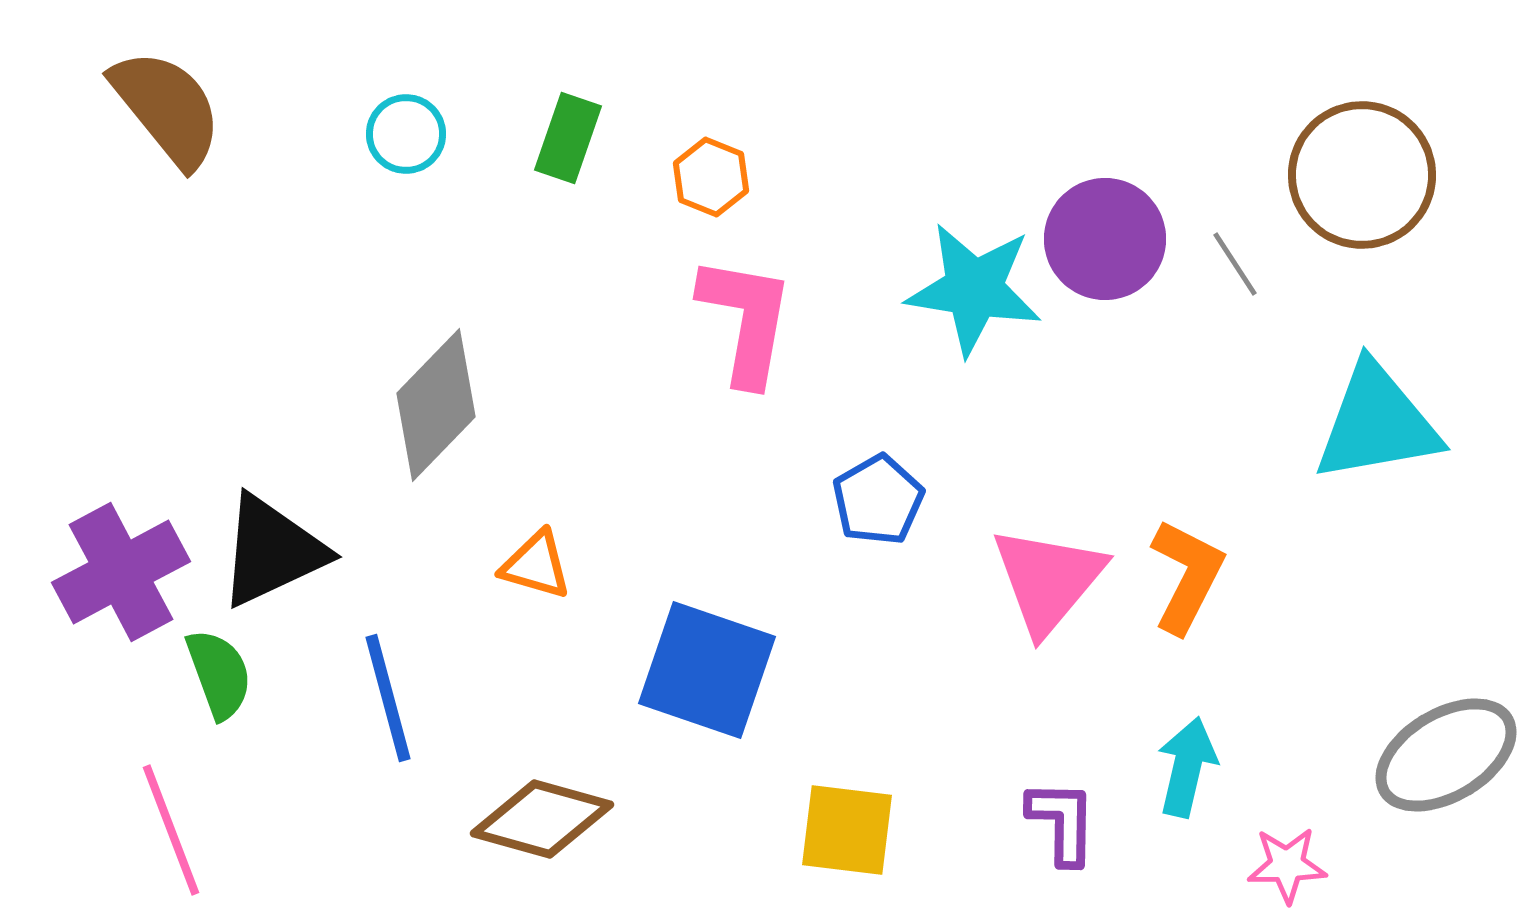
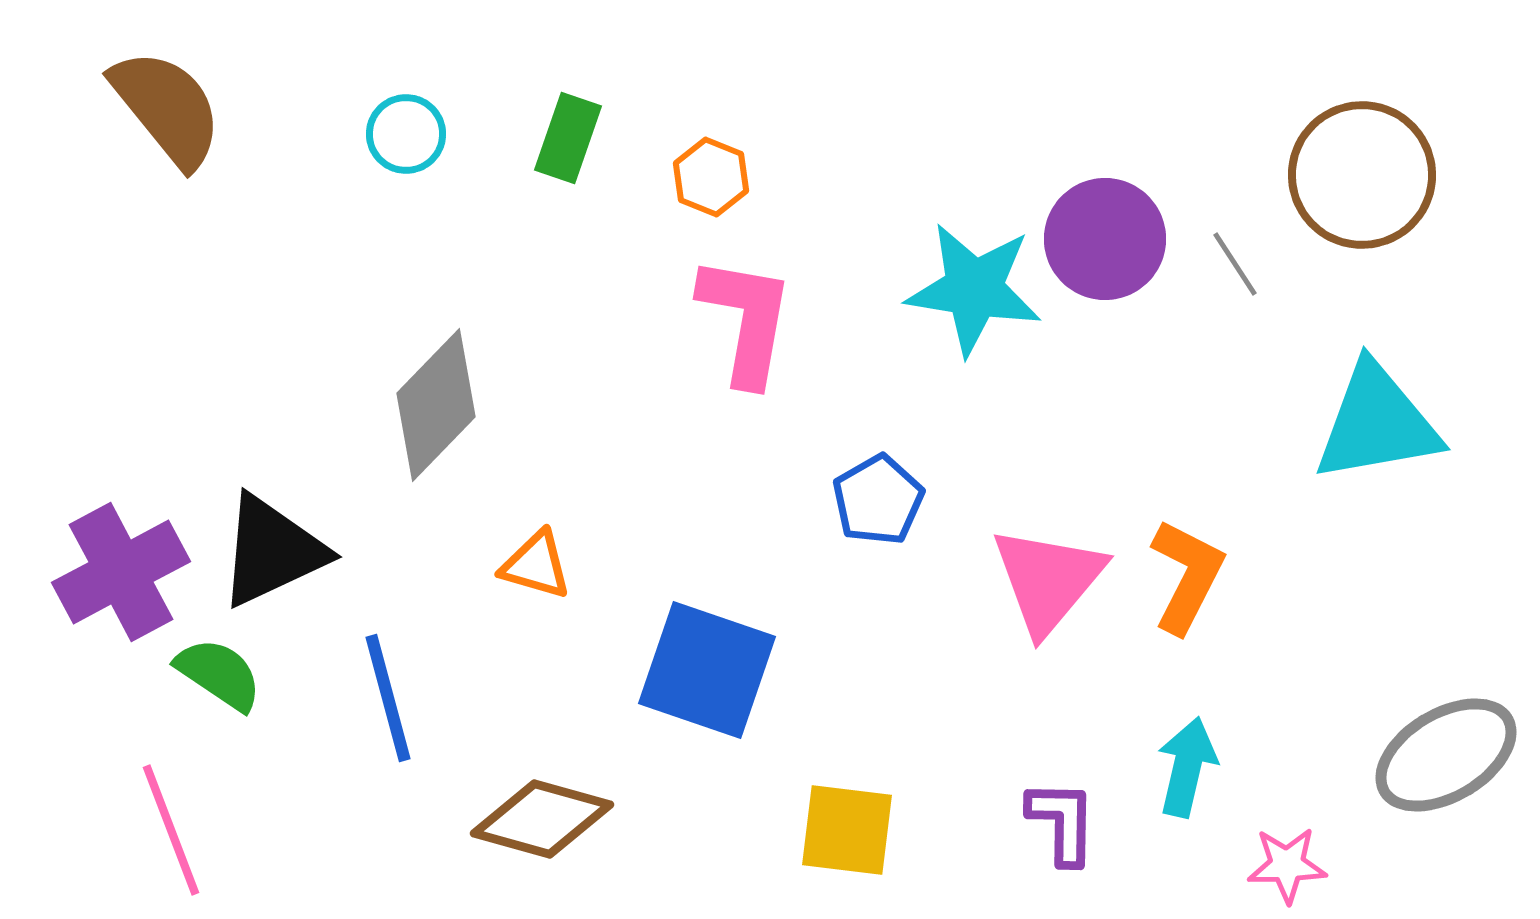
green semicircle: rotated 36 degrees counterclockwise
